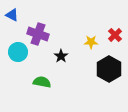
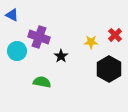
purple cross: moved 1 px right, 3 px down
cyan circle: moved 1 px left, 1 px up
